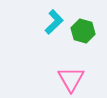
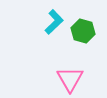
pink triangle: moved 1 px left
